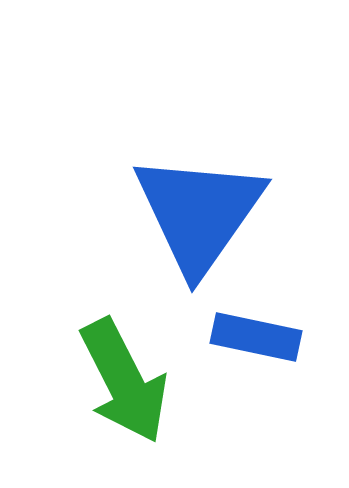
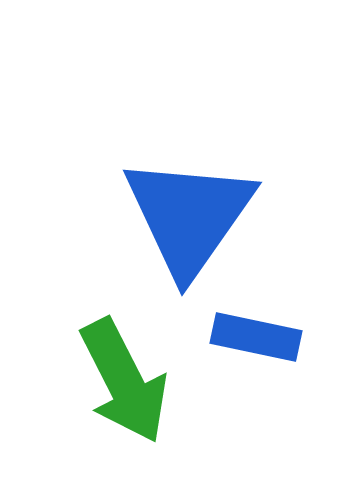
blue triangle: moved 10 px left, 3 px down
